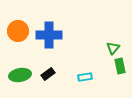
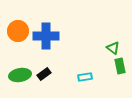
blue cross: moved 3 px left, 1 px down
green triangle: rotated 32 degrees counterclockwise
black rectangle: moved 4 px left
